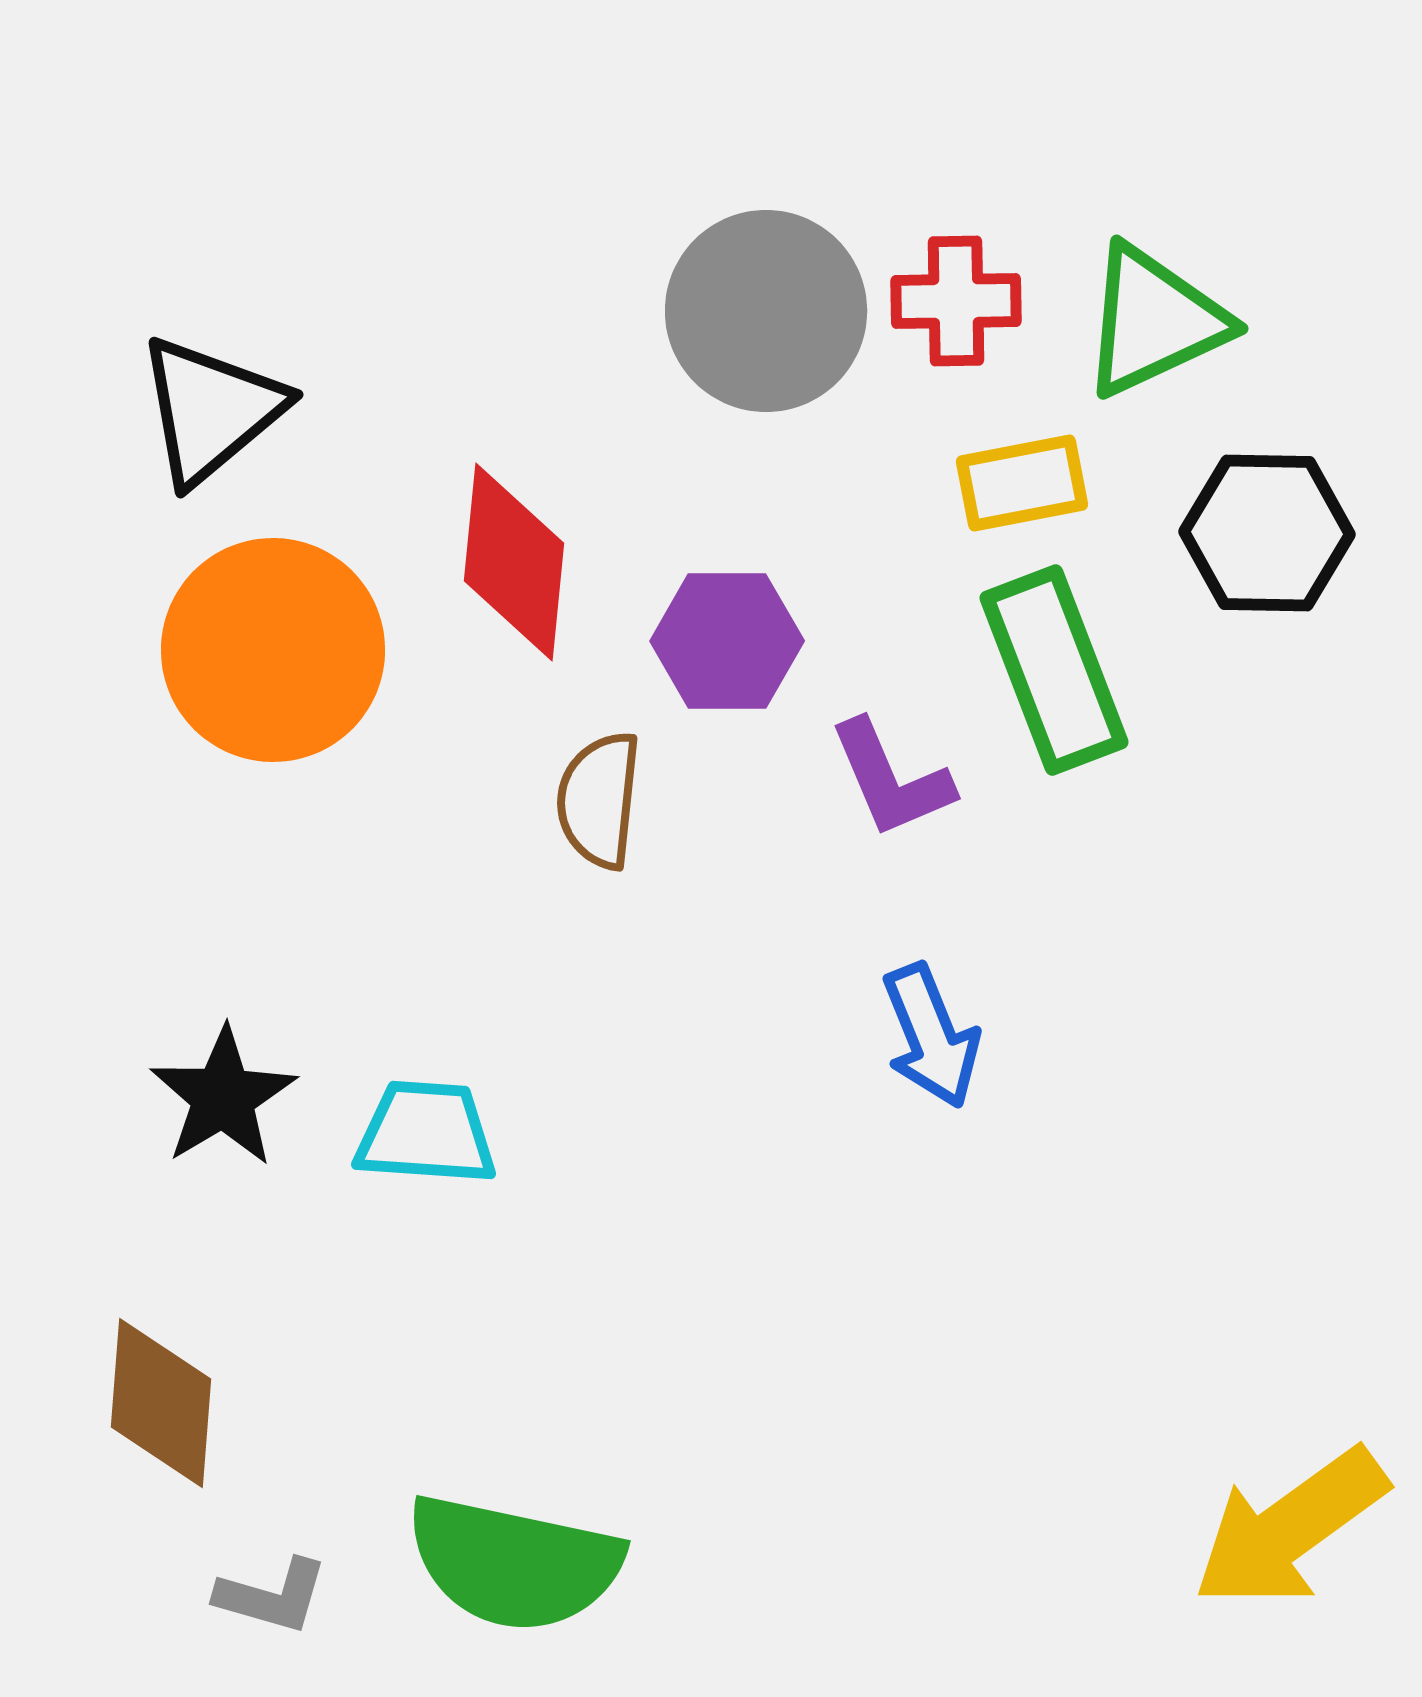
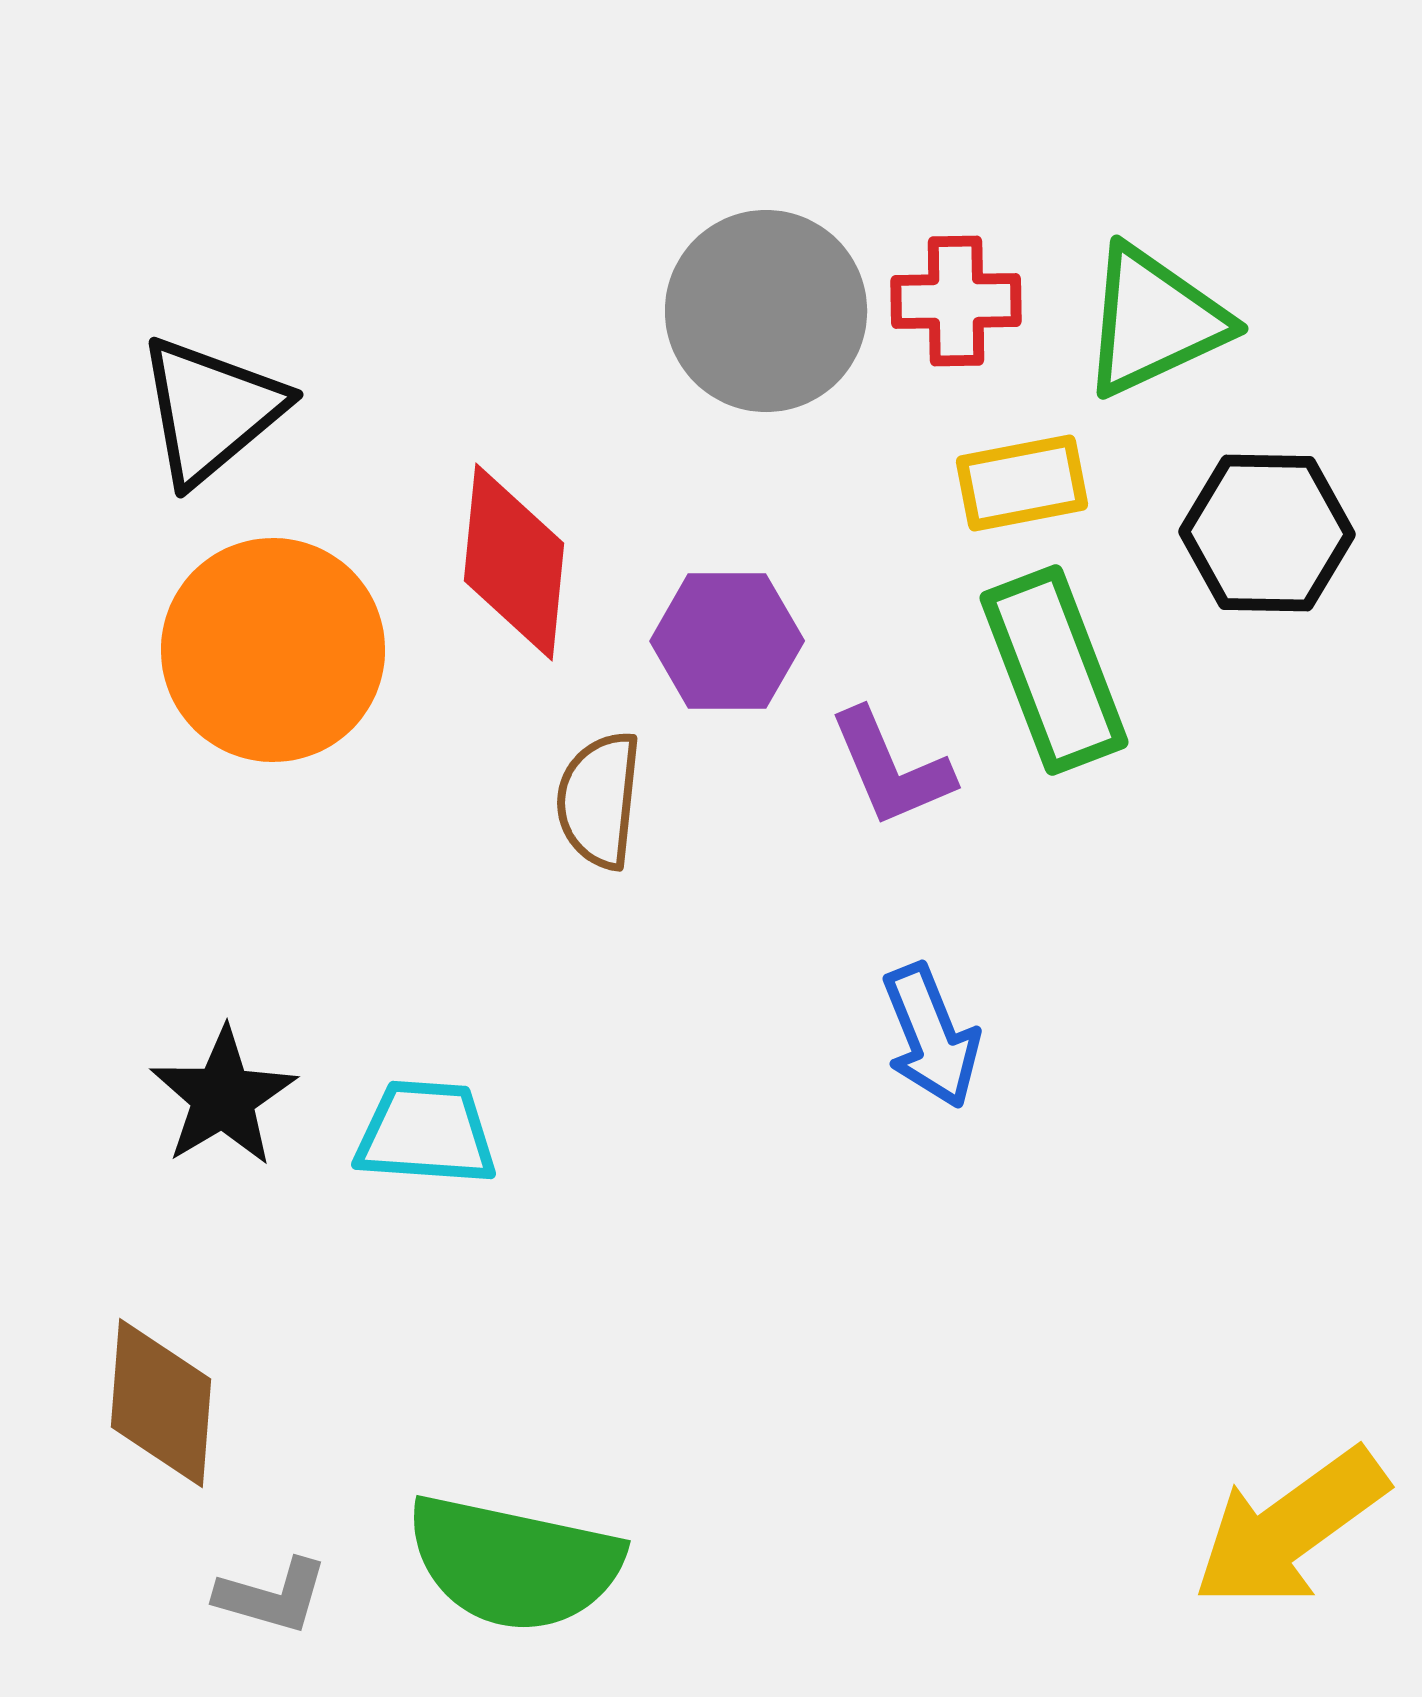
purple L-shape: moved 11 px up
